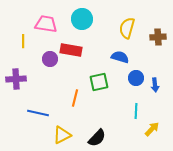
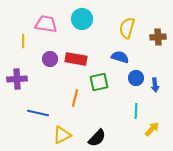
red rectangle: moved 5 px right, 9 px down
purple cross: moved 1 px right
